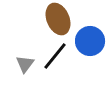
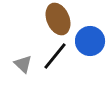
gray triangle: moved 2 px left; rotated 24 degrees counterclockwise
